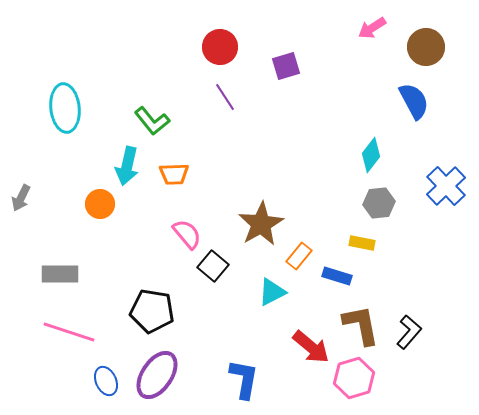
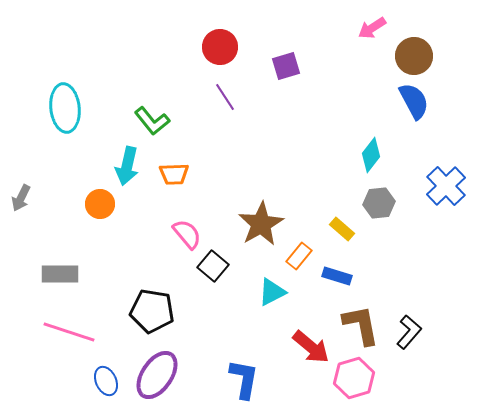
brown circle: moved 12 px left, 9 px down
yellow rectangle: moved 20 px left, 14 px up; rotated 30 degrees clockwise
